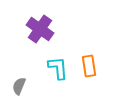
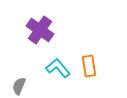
purple cross: moved 1 px down
cyan L-shape: rotated 35 degrees counterclockwise
